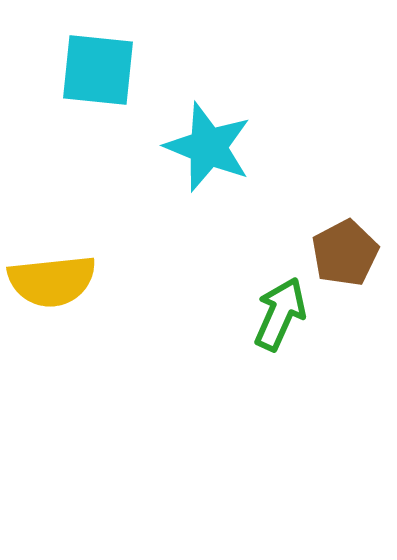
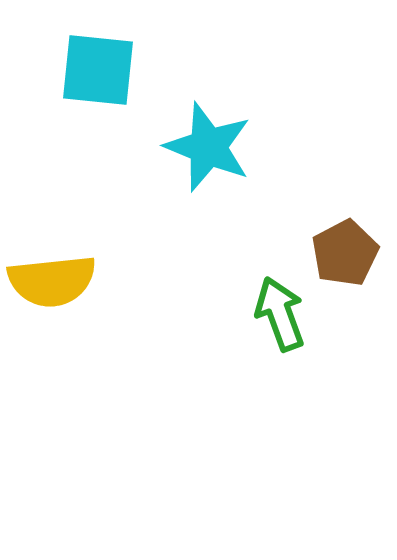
green arrow: rotated 44 degrees counterclockwise
